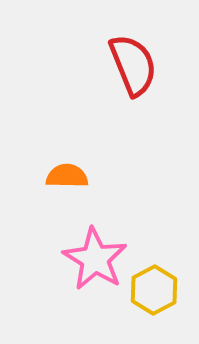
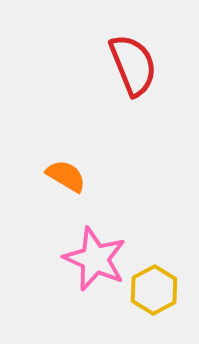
orange semicircle: moved 1 px left; rotated 30 degrees clockwise
pink star: rotated 8 degrees counterclockwise
